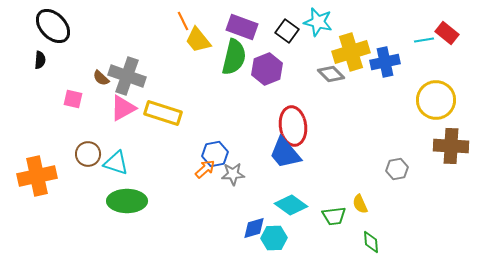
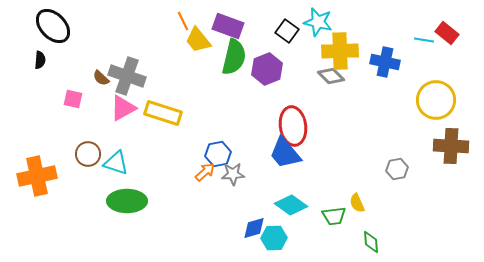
purple rectangle: moved 14 px left, 1 px up
cyan line: rotated 18 degrees clockwise
yellow cross: moved 11 px left, 1 px up; rotated 15 degrees clockwise
blue cross: rotated 24 degrees clockwise
gray diamond: moved 2 px down
blue hexagon: moved 3 px right
orange arrow: moved 3 px down
yellow semicircle: moved 3 px left, 1 px up
